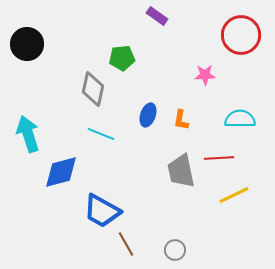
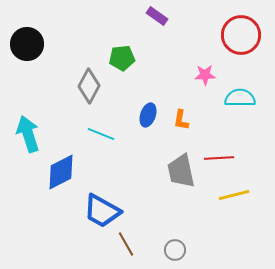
gray diamond: moved 4 px left, 3 px up; rotated 16 degrees clockwise
cyan semicircle: moved 21 px up
blue diamond: rotated 12 degrees counterclockwise
yellow line: rotated 12 degrees clockwise
